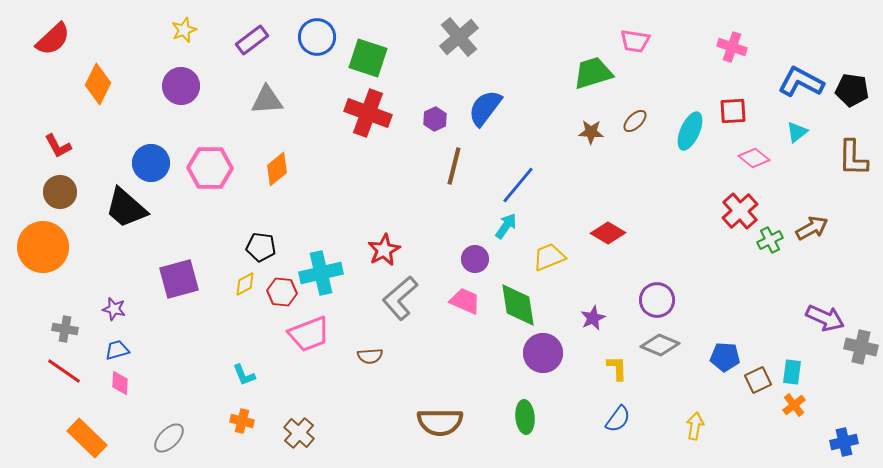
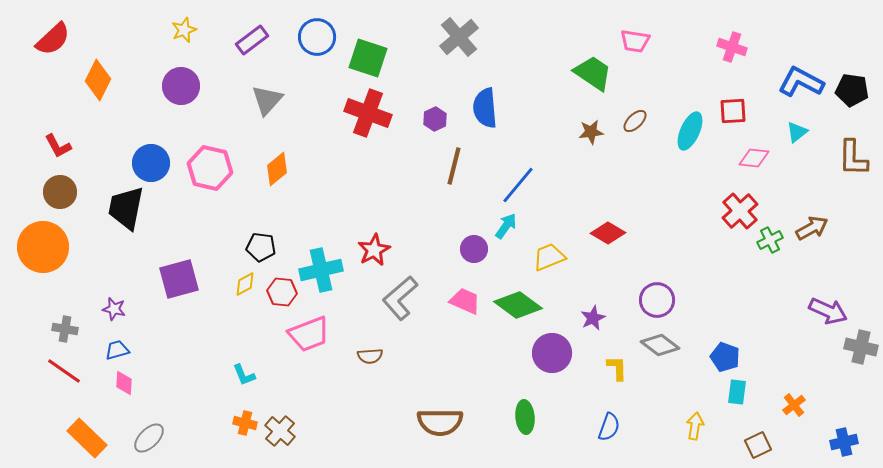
green trapezoid at (593, 73): rotated 51 degrees clockwise
orange diamond at (98, 84): moved 4 px up
gray triangle at (267, 100): rotated 44 degrees counterclockwise
blue semicircle at (485, 108): rotated 42 degrees counterclockwise
brown star at (591, 132): rotated 10 degrees counterclockwise
pink diamond at (754, 158): rotated 32 degrees counterclockwise
pink hexagon at (210, 168): rotated 12 degrees clockwise
black trapezoid at (126, 208): rotated 60 degrees clockwise
red star at (384, 250): moved 10 px left
purple circle at (475, 259): moved 1 px left, 10 px up
cyan cross at (321, 273): moved 3 px up
green diamond at (518, 305): rotated 45 degrees counterclockwise
purple arrow at (825, 318): moved 3 px right, 7 px up
gray diamond at (660, 345): rotated 15 degrees clockwise
purple circle at (543, 353): moved 9 px right
blue pentagon at (725, 357): rotated 16 degrees clockwise
cyan rectangle at (792, 372): moved 55 px left, 20 px down
brown square at (758, 380): moved 65 px down
pink diamond at (120, 383): moved 4 px right
blue semicircle at (618, 419): moved 9 px left, 8 px down; rotated 16 degrees counterclockwise
orange cross at (242, 421): moved 3 px right, 2 px down
brown cross at (299, 433): moved 19 px left, 2 px up
gray ellipse at (169, 438): moved 20 px left
